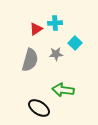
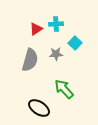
cyan cross: moved 1 px right, 1 px down
green arrow: moved 1 px right, 1 px up; rotated 40 degrees clockwise
